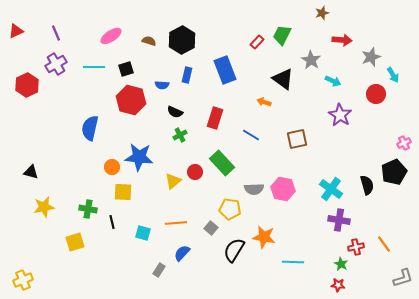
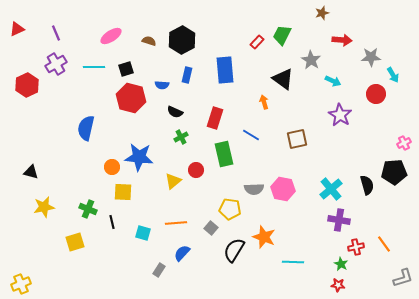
red triangle at (16, 31): moved 1 px right, 2 px up
gray star at (371, 57): rotated 18 degrees clockwise
blue rectangle at (225, 70): rotated 16 degrees clockwise
red hexagon at (131, 100): moved 2 px up
orange arrow at (264, 102): rotated 56 degrees clockwise
blue semicircle at (90, 128): moved 4 px left
green cross at (180, 135): moved 1 px right, 2 px down
green rectangle at (222, 163): moved 2 px right, 9 px up; rotated 30 degrees clockwise
red circle at (195, 172): moved 1 px right, 2 px up
black pentagon at (394, 172): rotated 20 degrees clockwise
cyan cross at (331, 189): rotated 15 degrees clockwise
green cross at (88, 209): rotated 12 degrees clockwise
orange star at (264, 237): rotated 10 degrees clockwise
yellow cross at (23, 280): moved 2 px left, 4 px down
